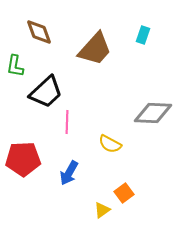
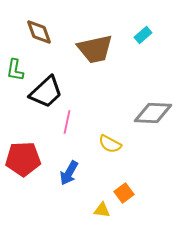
cyan rectangle: rotated 30 degrees clockwise
brown trapezoid: rotated 36 degrees clockwise
green L-shape: moved 4 px down
pink line: rotated 10 degrees clockwise
yellow triangle: rotated 42 degrees clockwise
